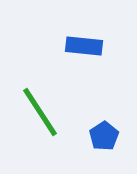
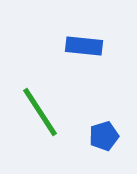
blue pentagon: rotated 16 degrees clockwise
